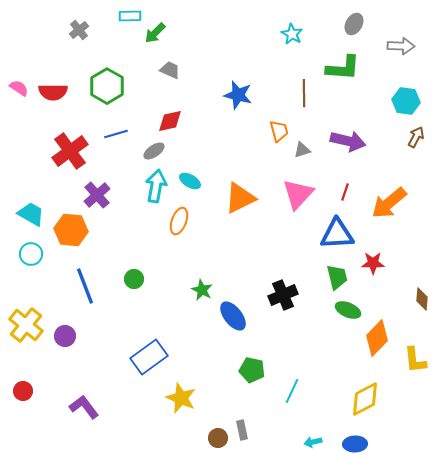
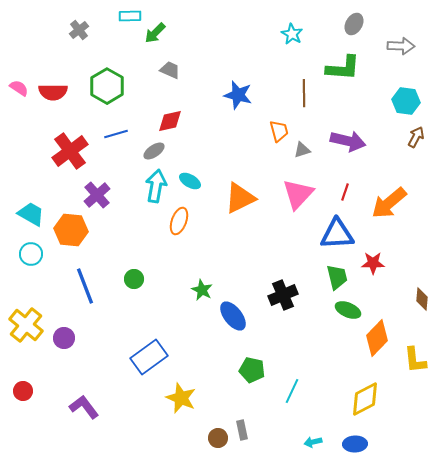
purple circle at (65, 336): moved 1 px left, 2 px down
